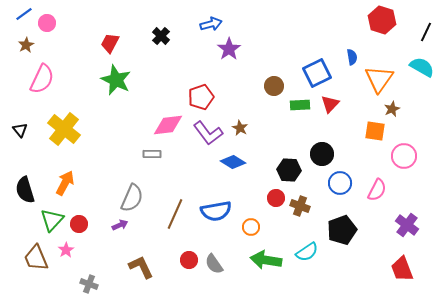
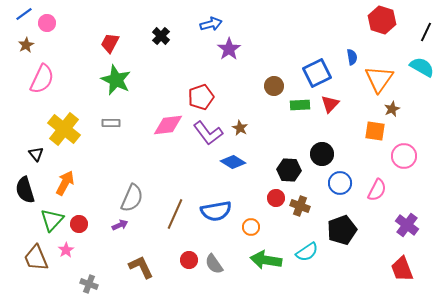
black triangle at (20, 130): moved 16 px right, 24 px down
gray rectangle at (152, 154): moved 41 px left, 31 px up
